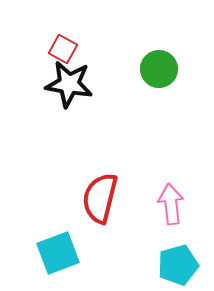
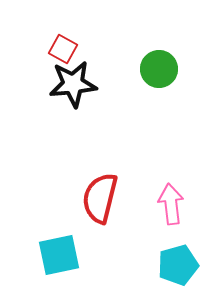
black star: moved 4 px right; rotated 15 degrees counterclockwise
cyan square: moved 1 px right, 2 px down; rotated 9 degrees clockwise
